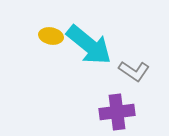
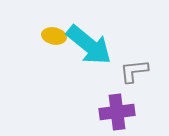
yellow ellipse: moved 3 px right
gray L-shape: rotated 140 degrees clockwise
